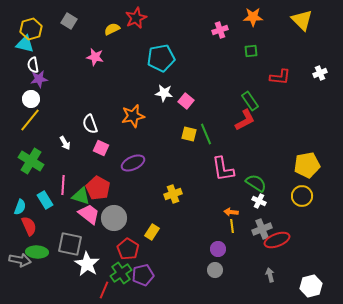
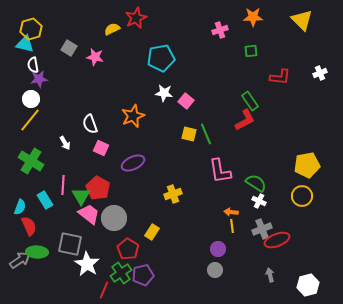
gray square at (69, 21): moved 27 px down
orange star at (133, 116): rotated 10 degrees counterclockwise
pink L-shape at (223, 169): moved 3 px left, 2 px down
green triangle at (81, 196): rotated 42 degrees clockwise
gray arrow at (20, 260): rotated 45 degrees counterclockwise
white hexagon at (311, 286): moved 3 px left, 1 px up
